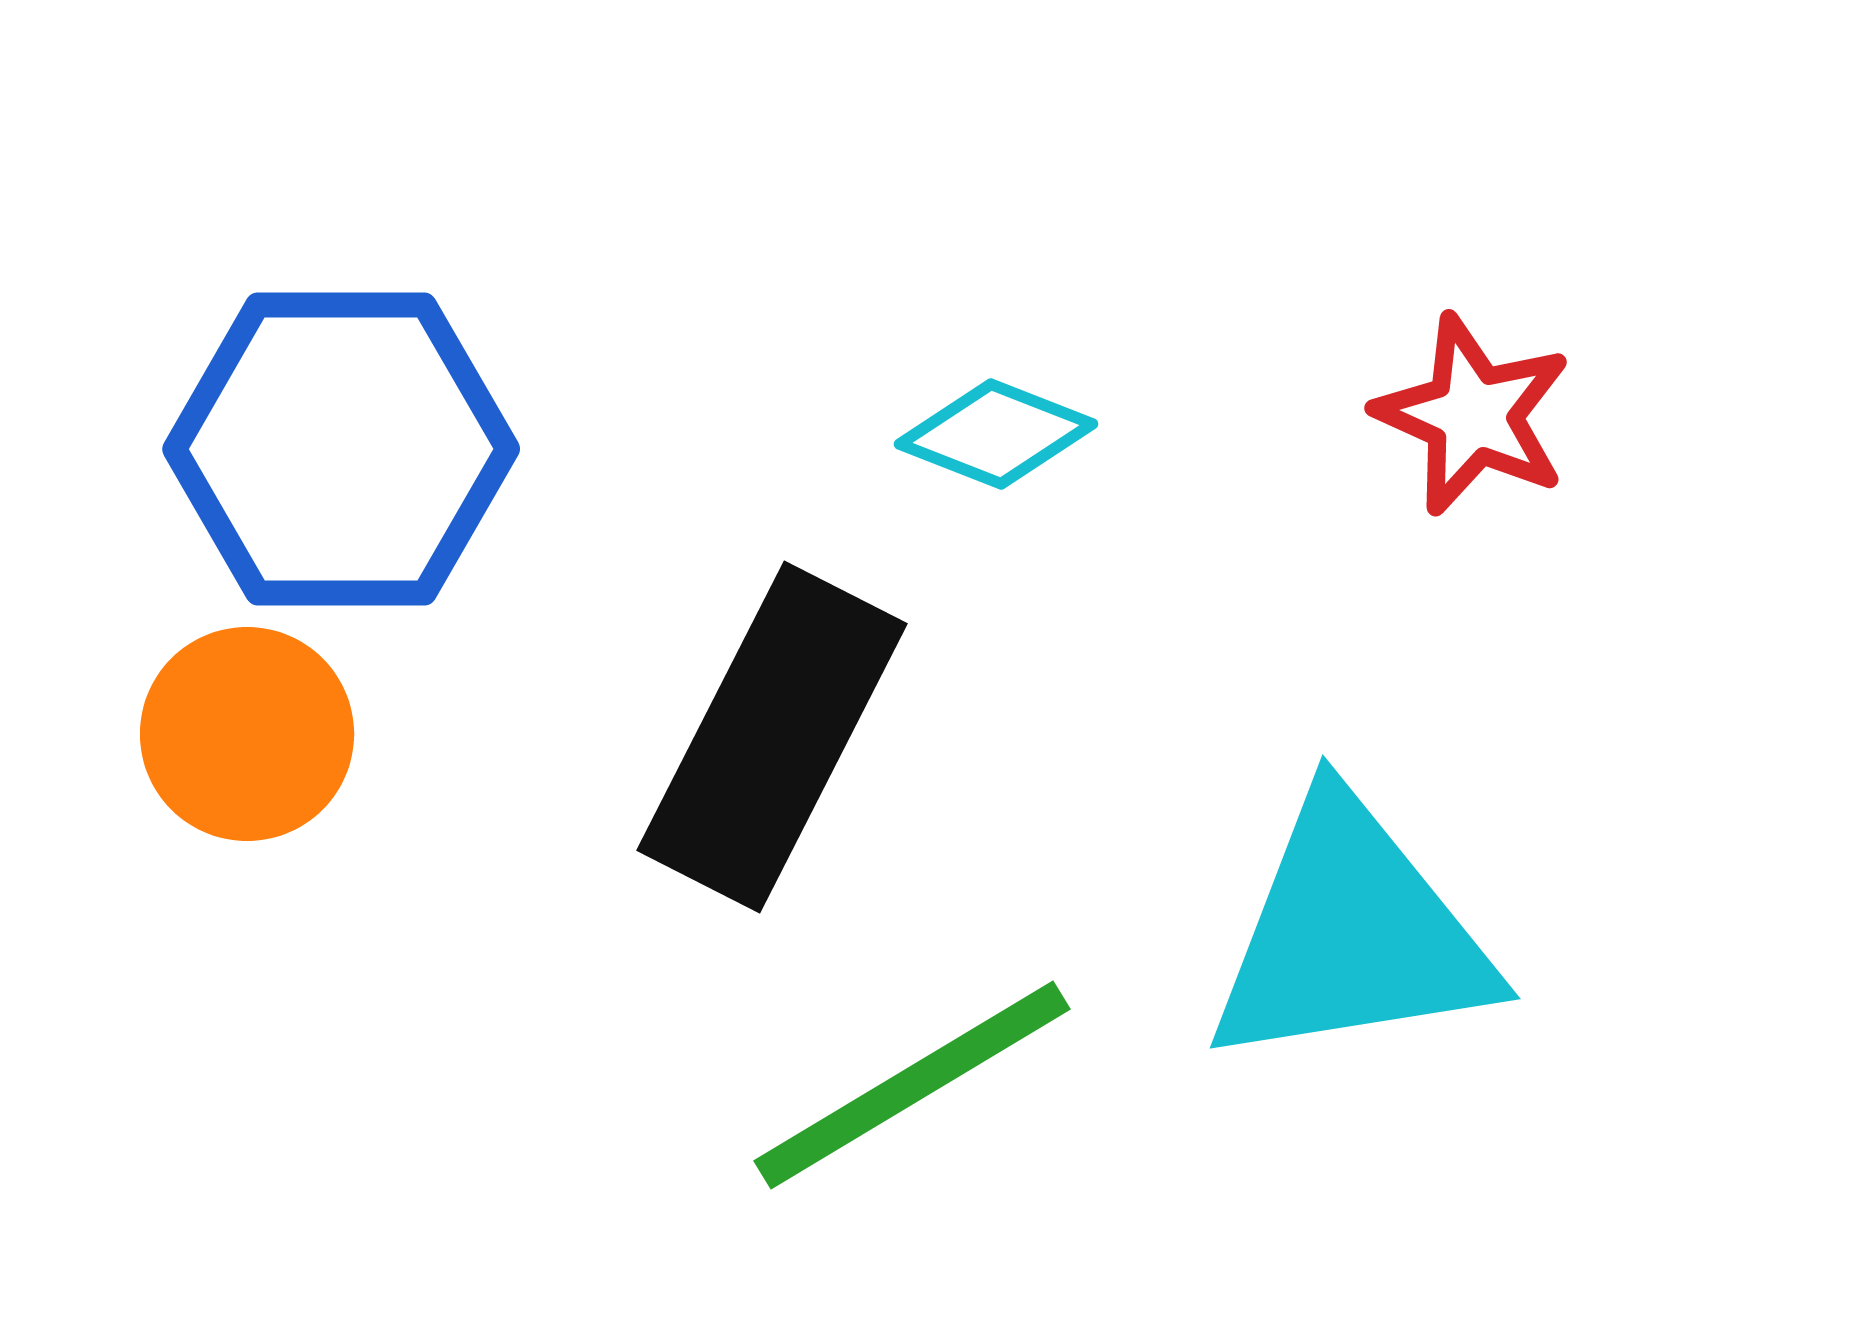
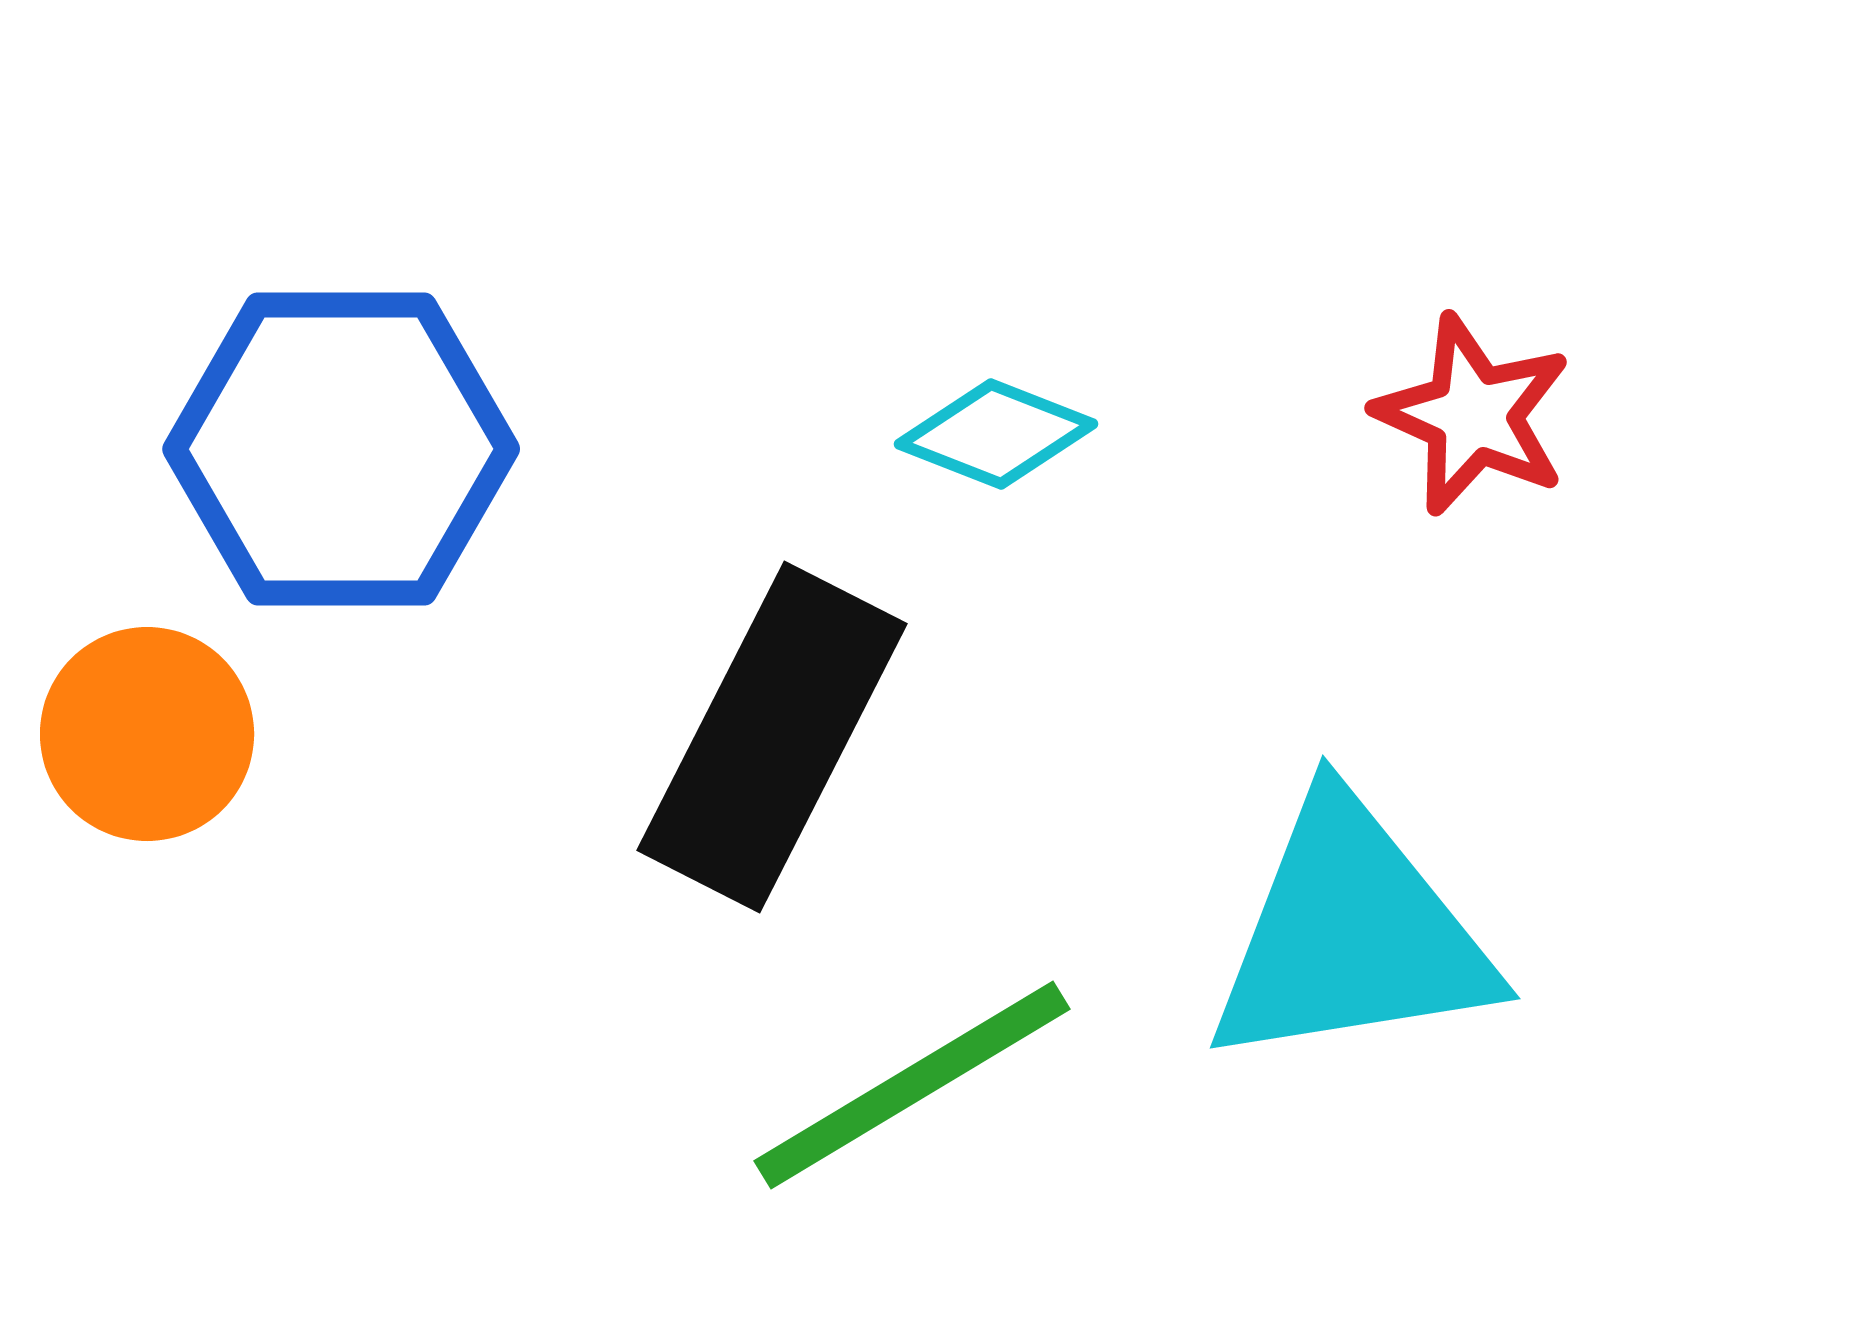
orange circle: moved 100 px left
